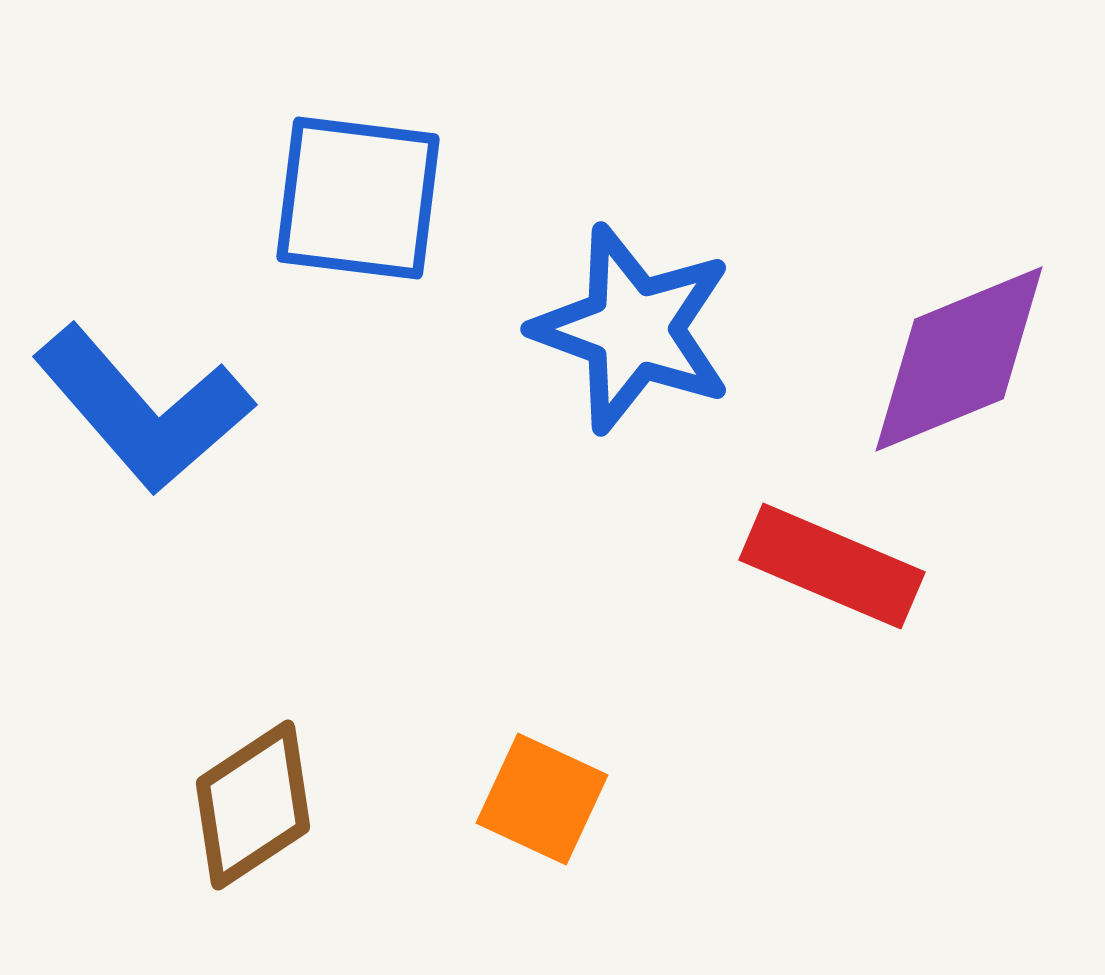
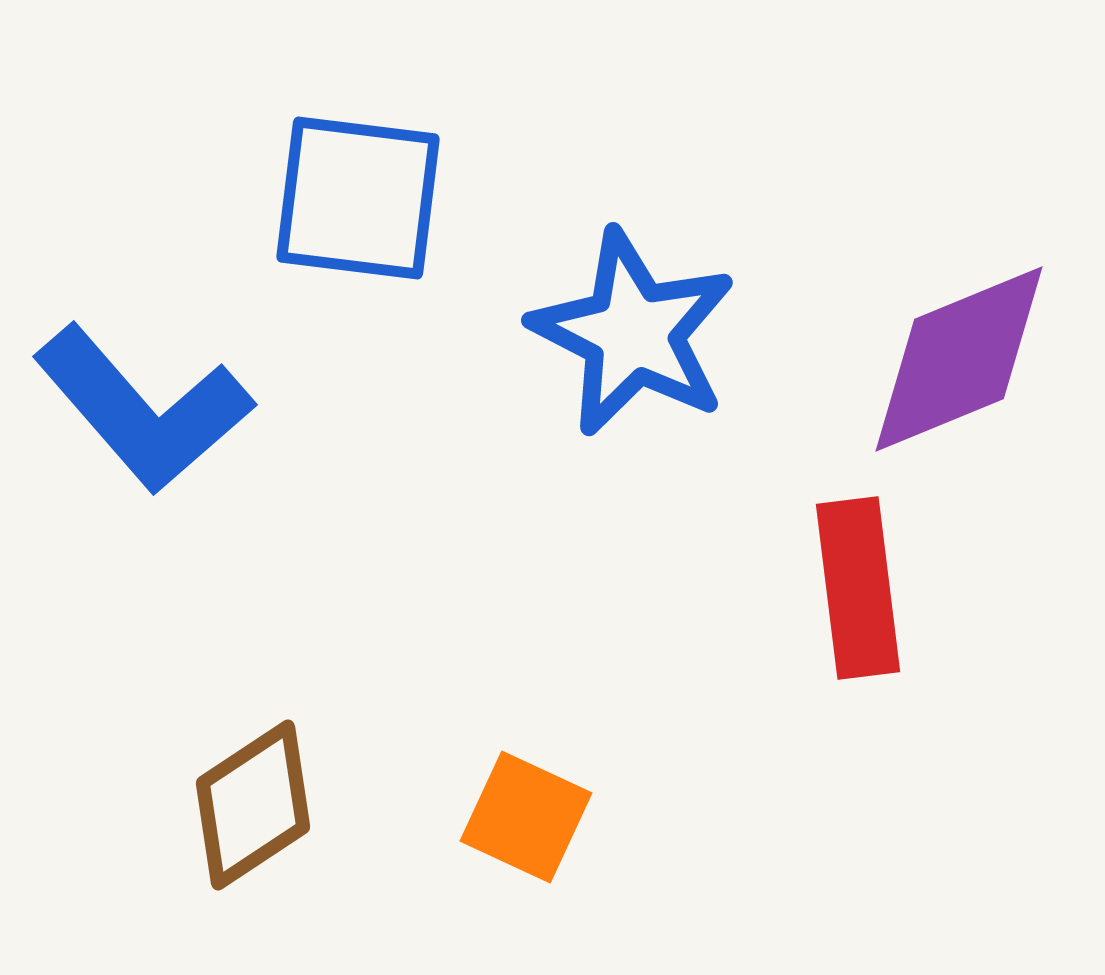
blue star: moved 4 px down; rotated 7 degrees clockwise
red rectangle: moved 26 px right, 22 px down; rotated 60 degrees clockwise
orange square: moved 16 px left, 18 px down
